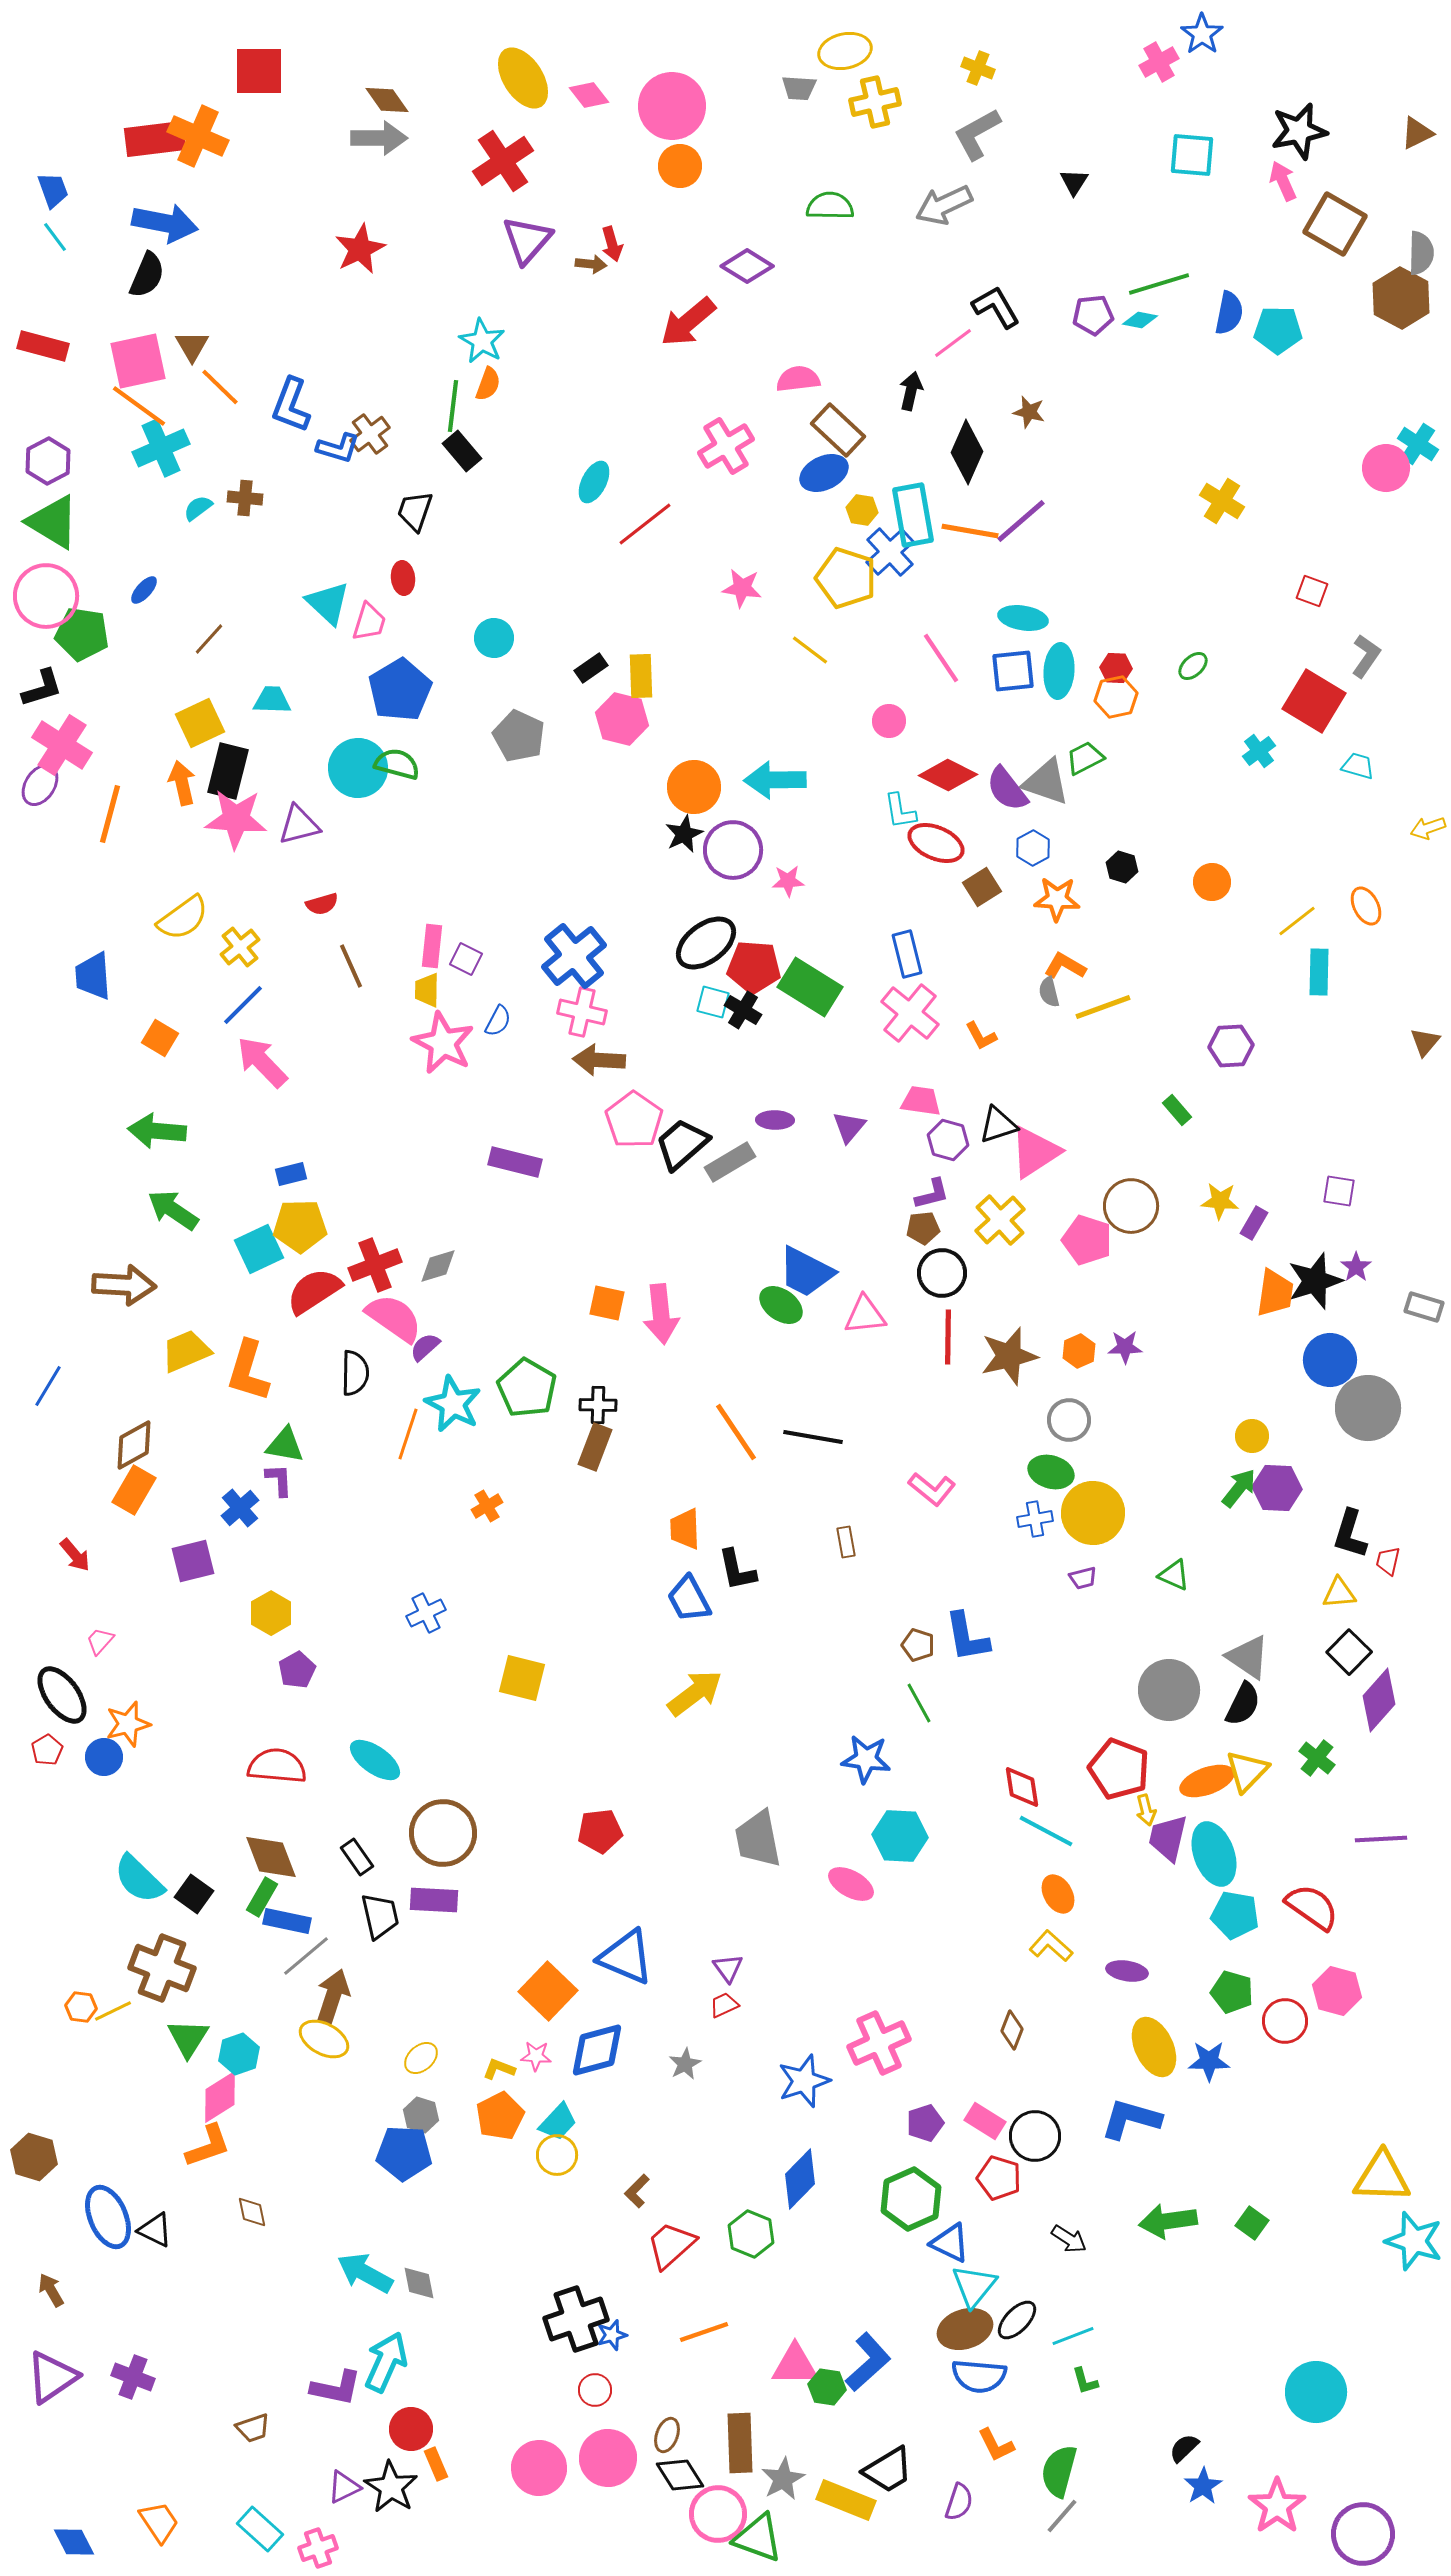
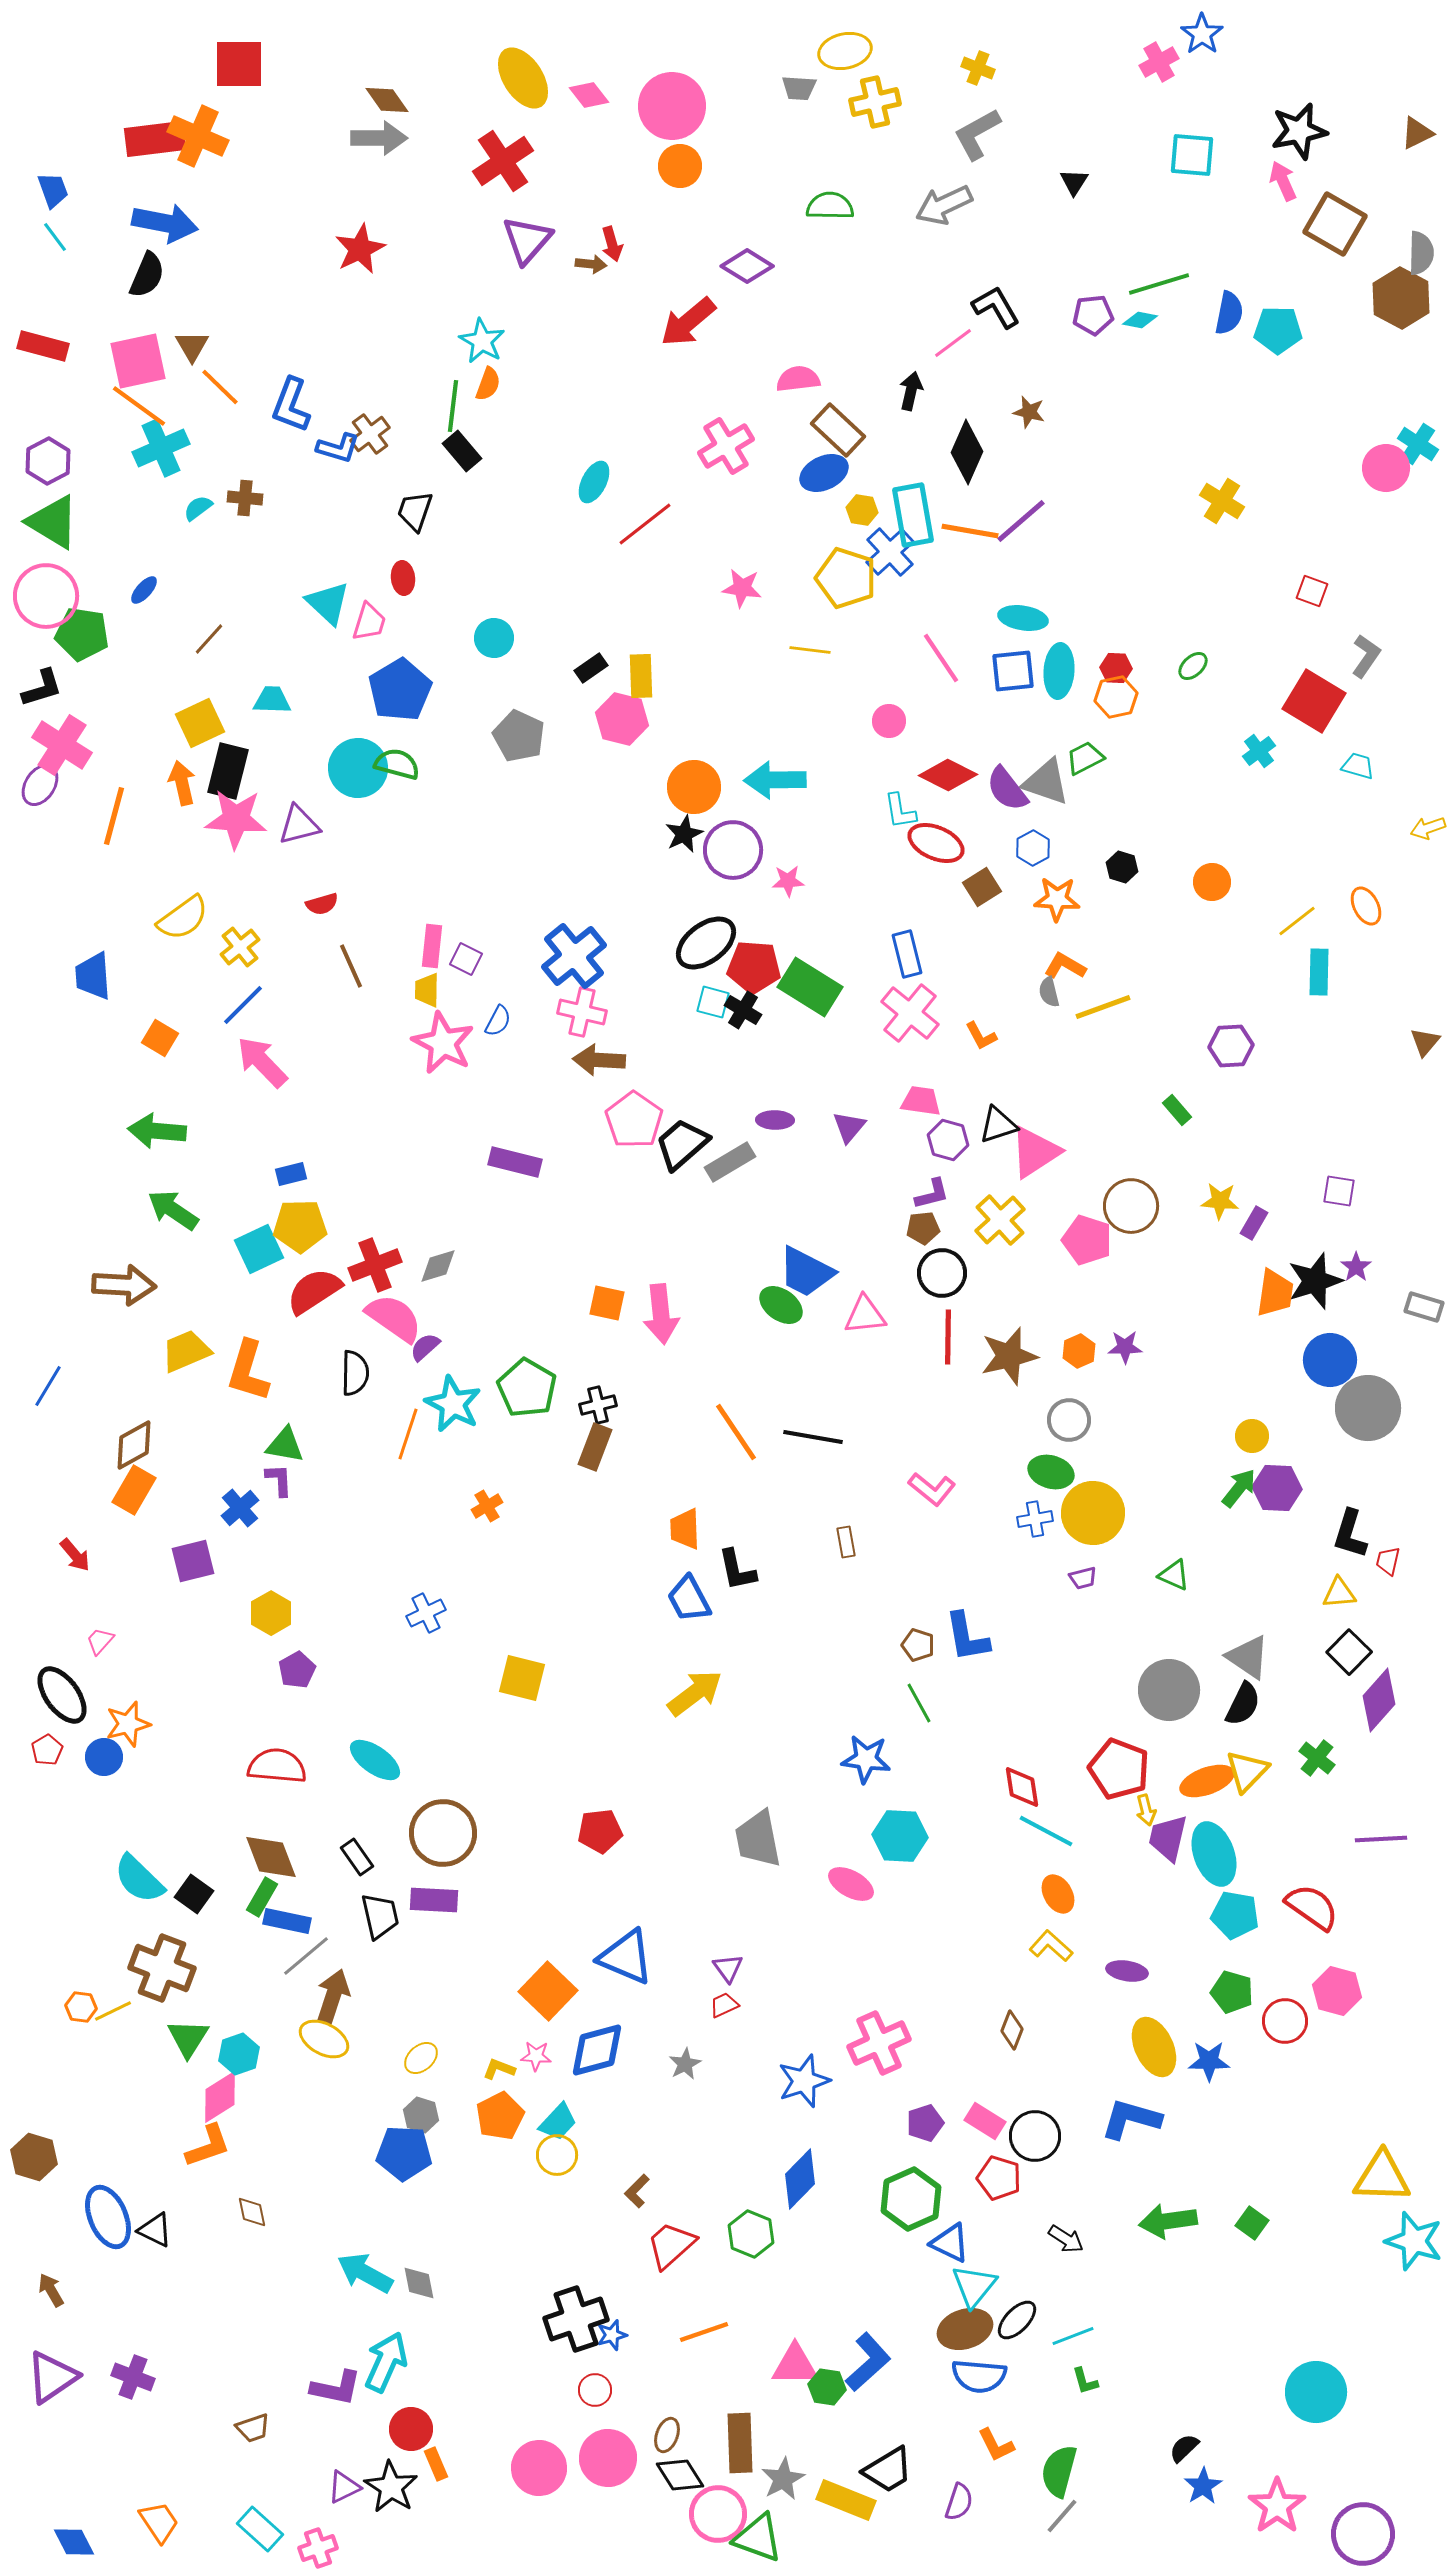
red square at (259, 71): moved 20 px left, 7 px up
yellow line at (810, 650): rotated 30 degrees counterclockwise
orange line at (110, 814): moved 4 px right, 2 px down
black cross at (598, 1405): rotated 15 degrees counterclockwise
black arrow at (1069, 2239): moved 3 px left
